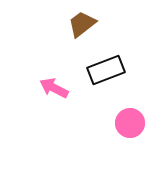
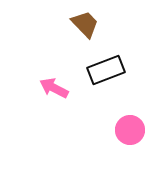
brown trapezoid: moved 3 px right; rotated 84 degrees clockwise
pink circle: moved 7 px down
